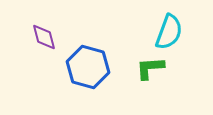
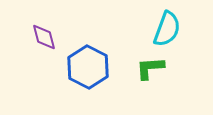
cyan semicircle: moved 2 px left, 3 px up
blue hexagon: rotated 12 degrees clockwise
